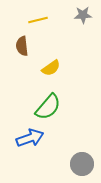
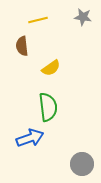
gray star: moved 2 px down; rotated 12 degrees clockwise
green semicircle: rotated 48 degrees counterclockwise
